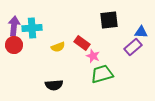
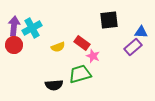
cyan cross: rotated 24 degrees counterclockwise
green trapezoid: moved 22 px left
